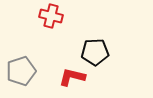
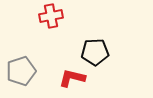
red cross: rotated 25 degrees counterclockwise
red L-shape: moved 1 px down
